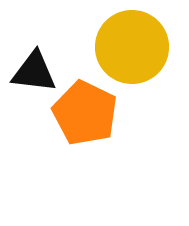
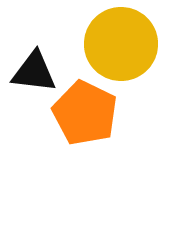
yellow circle: moved 11 px left, 3 px up
